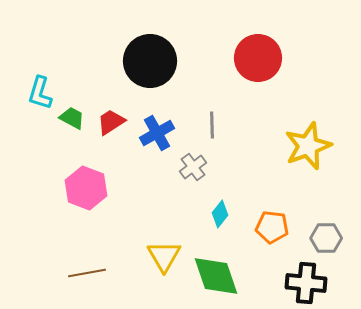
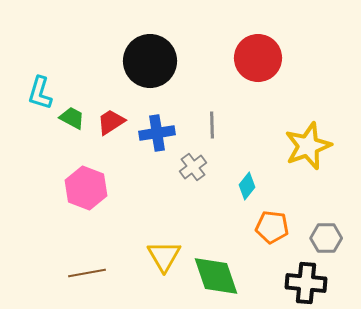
blue cross: rotated 20 degrees clockwise
cyan diamond: moved 27 px right, 28 px up
